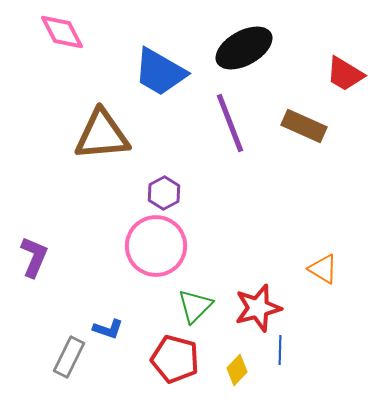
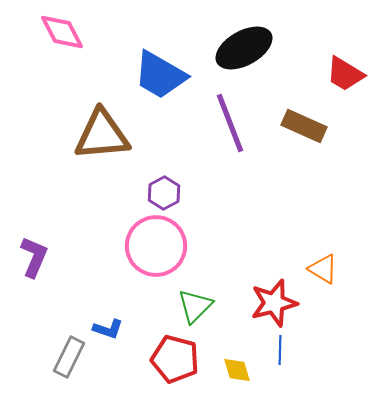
blue trapezoid: moved 3 px down
red star: moved 16 px right, 5 px up
yellow diamond: rotated 60 degrees counterclockwise
